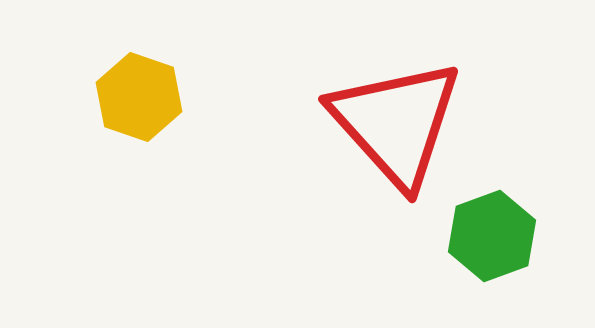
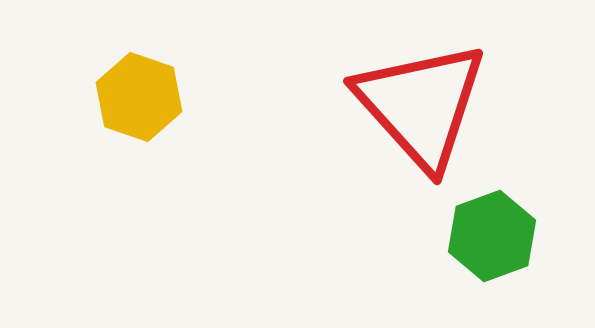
red triangle: moved 25 px right, 18 px up
